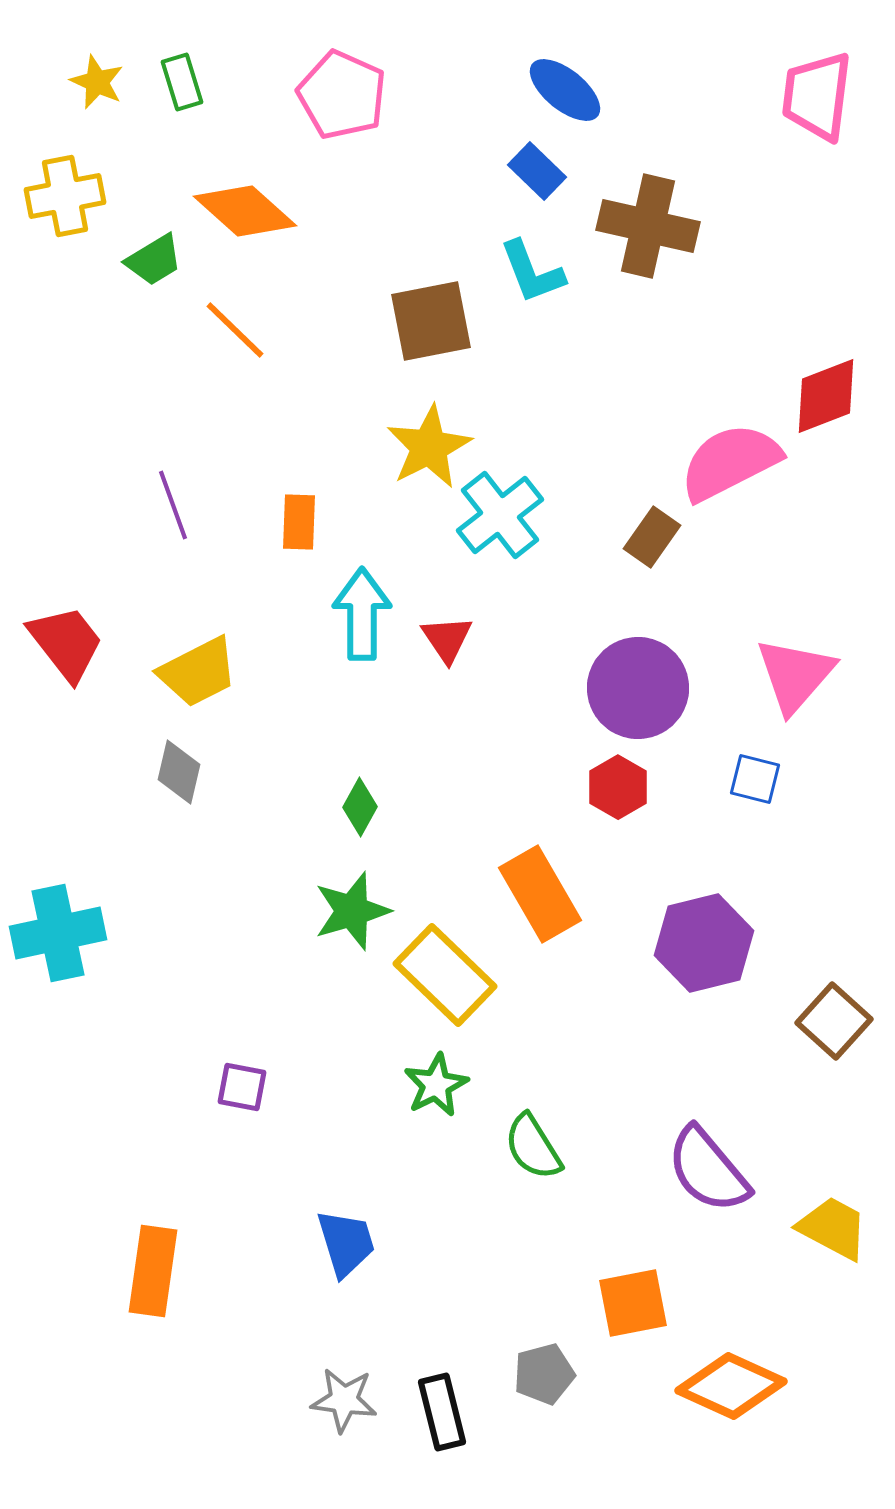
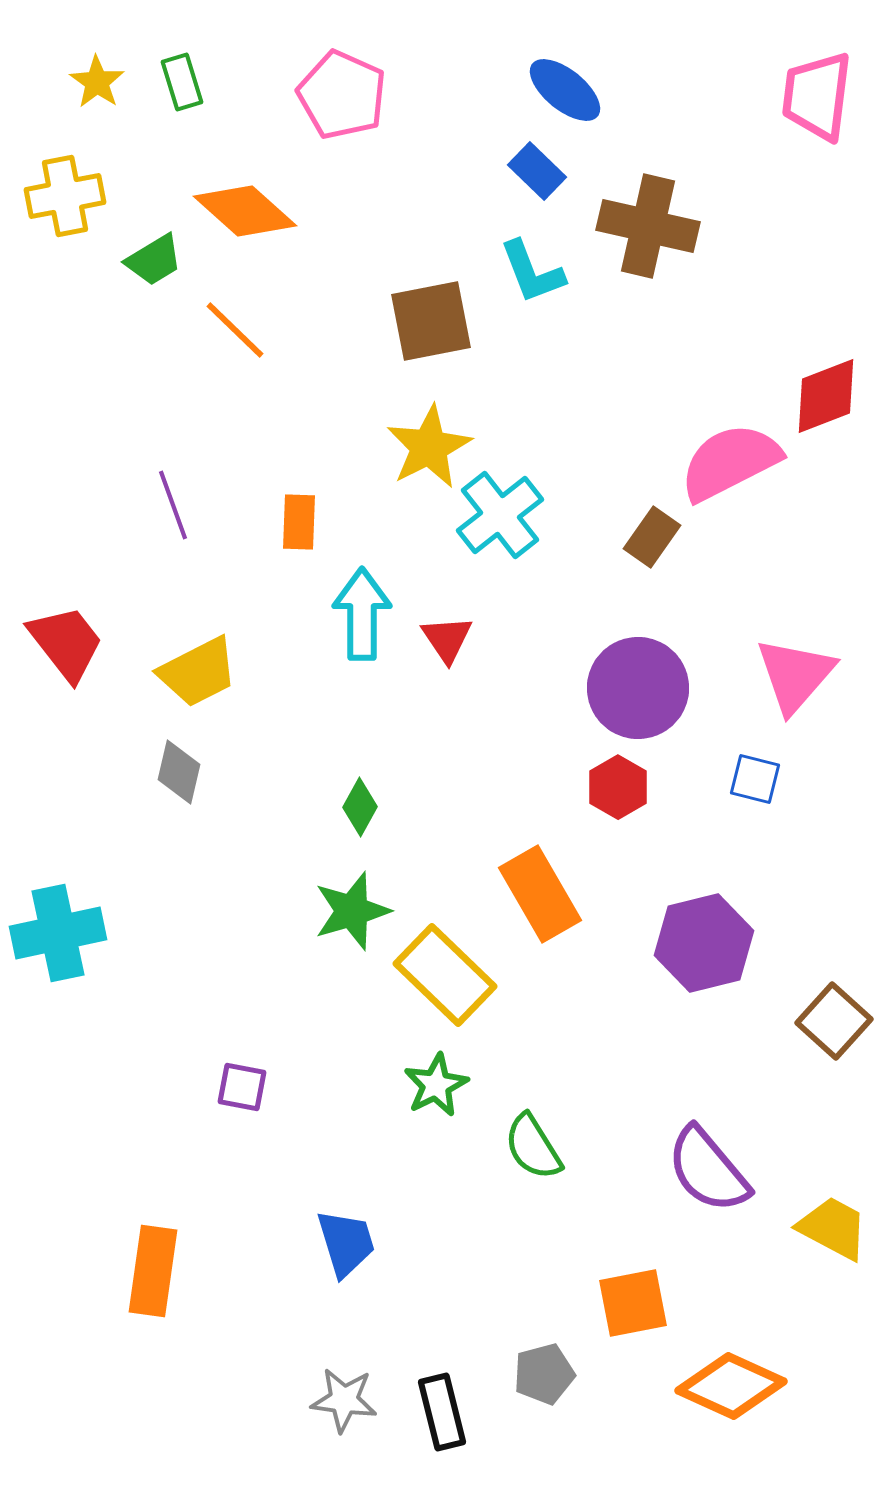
yellow star at (97, 82): rotated 10 degrees clockwise
